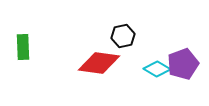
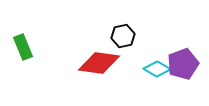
green rectangle: rotated 20 degrees counterclockwise
